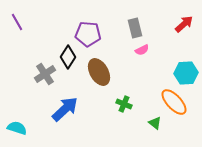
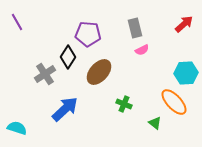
brown ellipse: rotated 72 degrees clockwise
